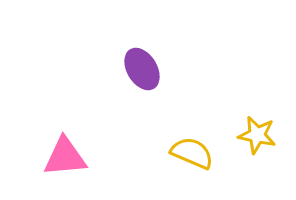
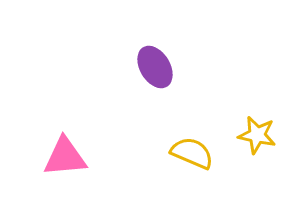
purple ellipse: moved 13 px right, 2 px up
